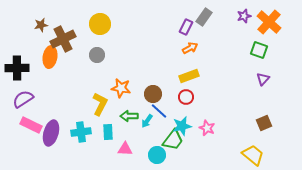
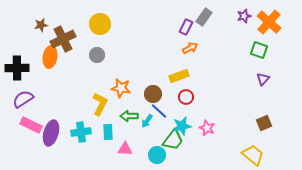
yellow rectangle: moved 10 px left
